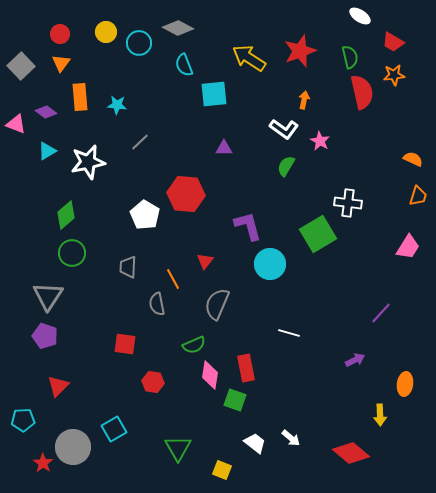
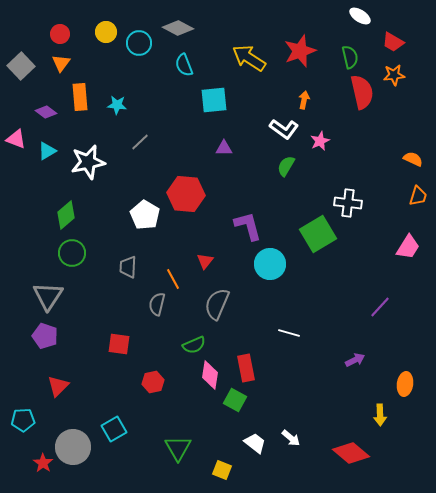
cyan square at (214, 94): moved 6 px down
pink triangle at (16, 124): moved 15 px down
pink star at (320, 141): rotated 18 degrees clockwise
gray semicircle at (157, 304): rotated 25 degrees clockwise
purple line at (381, 313): moved 1 px left, 6 px up
red square at (125, 344): moved 6 px left
red hexagon at (153, 382): rotated 20 degrees counterclockwise
green square at (235, 400): rotated 10 degrees clockwise
